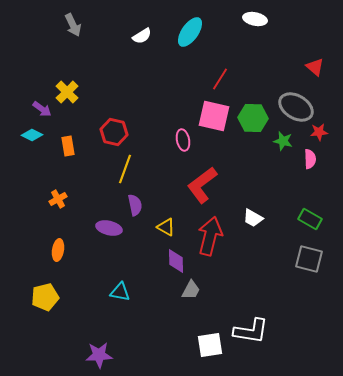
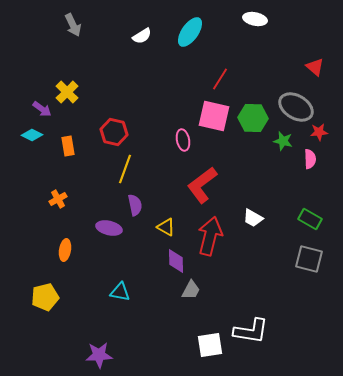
orange ellipse: moved 7 px right
